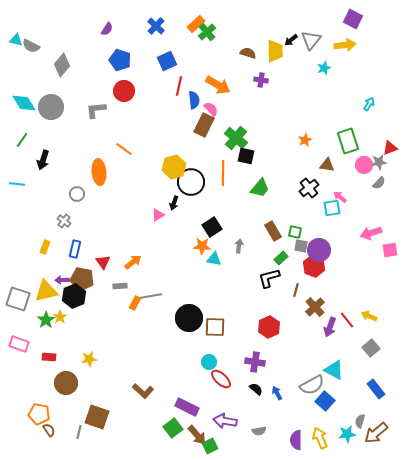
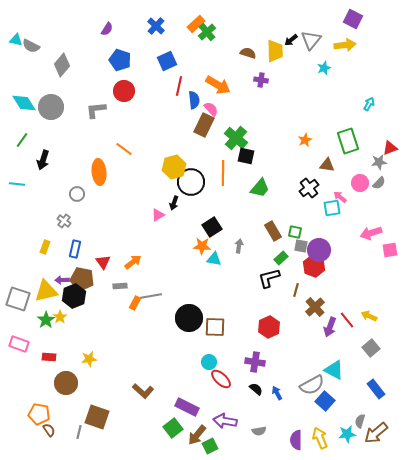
pink circle at (364, 165): moved 4 px left, 18 px down
brown arrow at (197, 435): rotated 80 degrees clockwise
